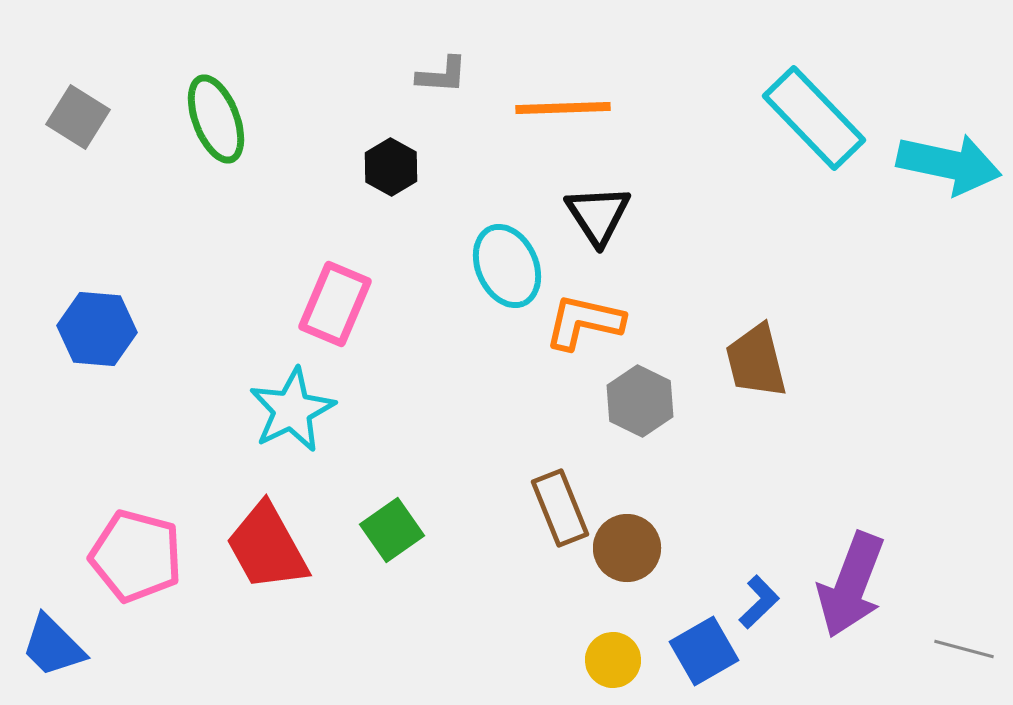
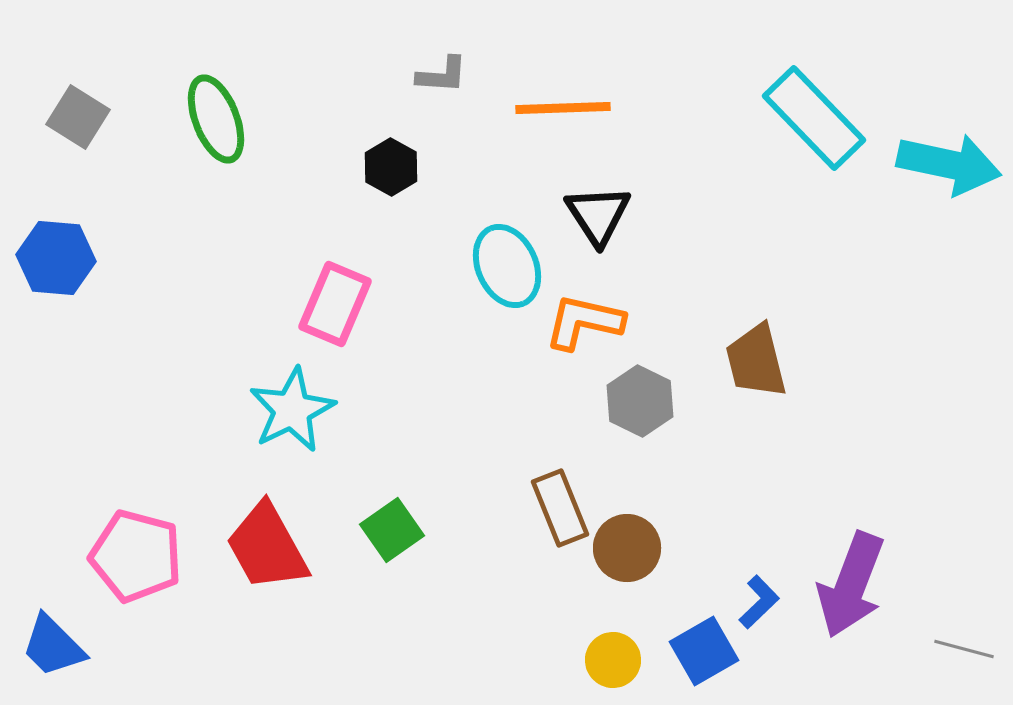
blue hexagon: moved 41 px left, 71 px up
